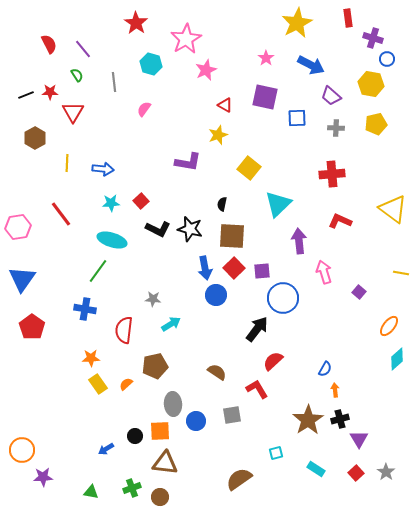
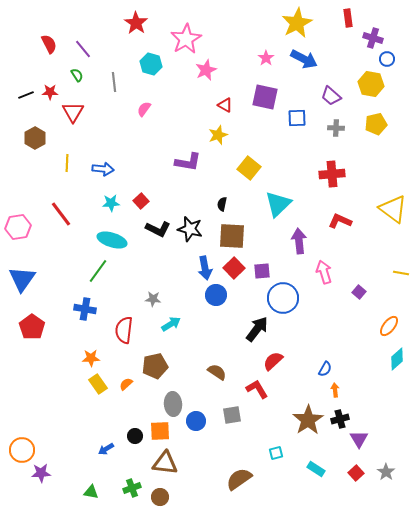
blue arrow at (311, 65): moved 7 px left, 6 px up
purple star at (43, 477): moved 2 px left, 4 px up
